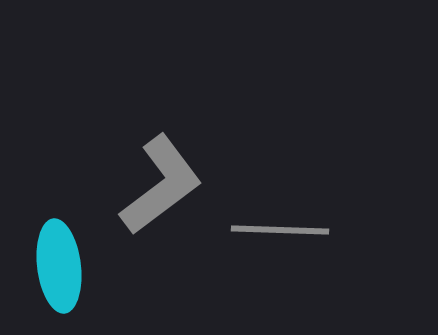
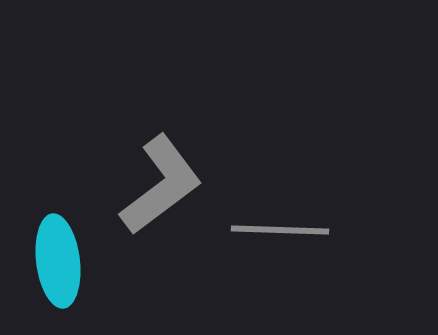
cyan ellipse: moved 1 px left, 5 px up
